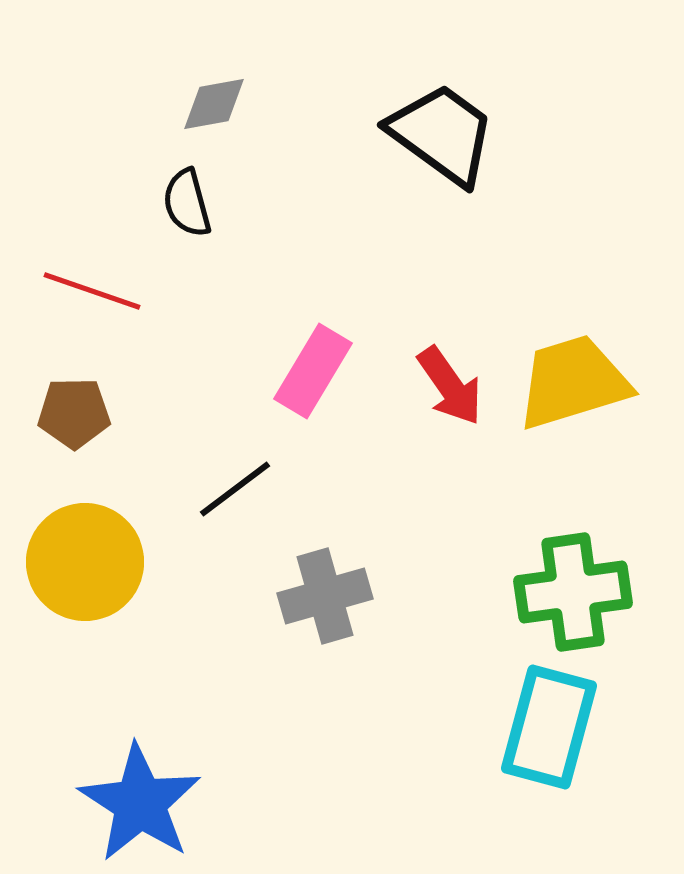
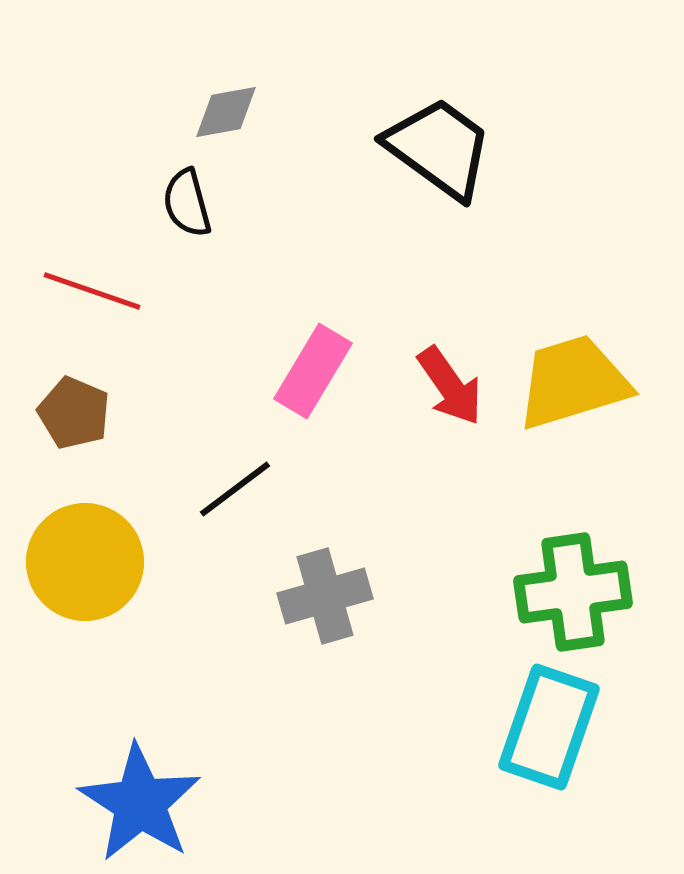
gray diamond: moved 12 px right, 8 px down
black trapezoid: moved 3 px left, 14 px down
brown pentagon: rotated 24 degrees clockwise
cyan rectangle: rotated 4 degrees clockwise
